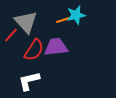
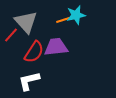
red semicircle: moved 2 px down
